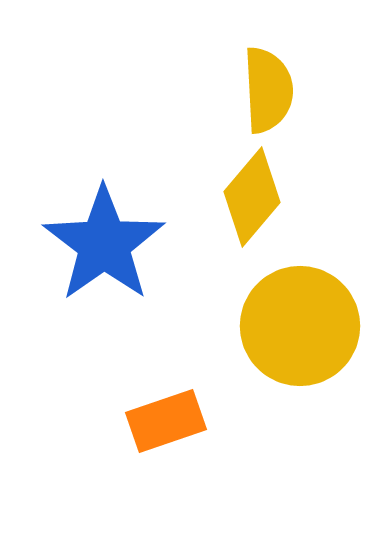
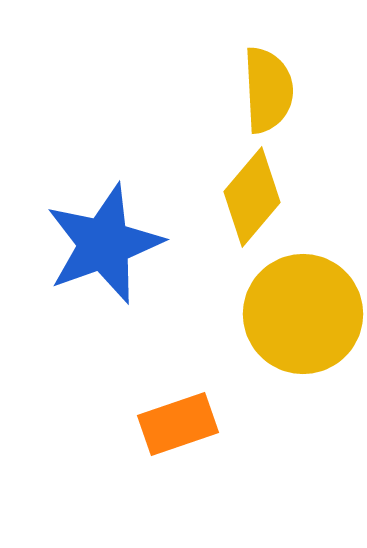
blue star: rotated 15 degrees clockwise
yellow circle: moved 3 px right, 12 px up
orange rectangle: moved 12 px right, 3 px down
